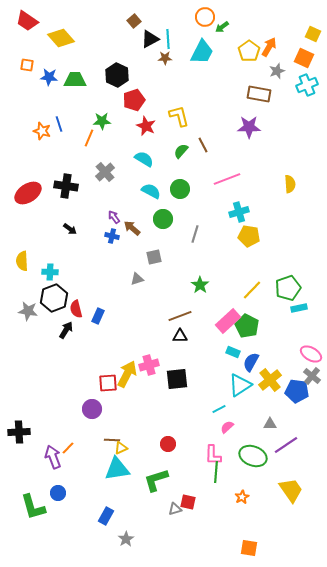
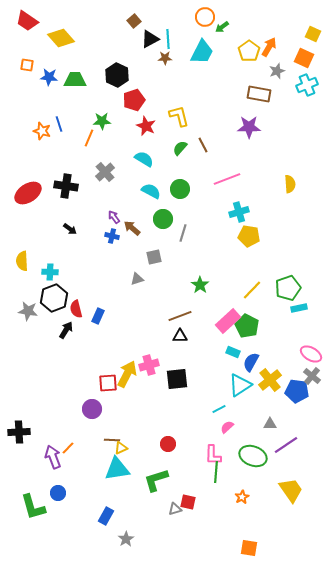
green semicircle at (181, 151): moved 1 px left, 3 px up
gray line at (195, 234): moved 12 px left, 1 px up
